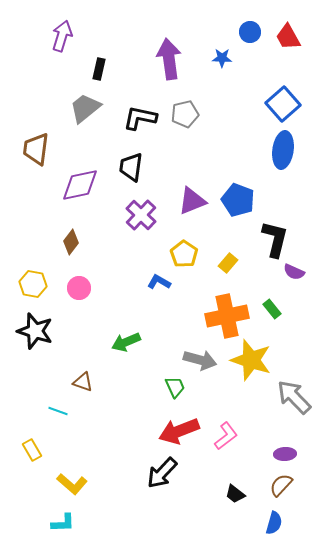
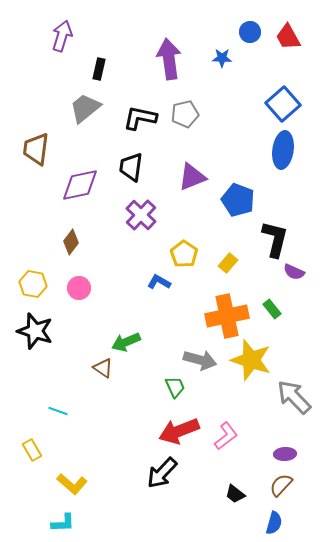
purple triangle at (192, 201): moved 24 px up
brown triangle at (83, 382): moved 20 px right, 14 px up; rotated 15 degrees clockwise
